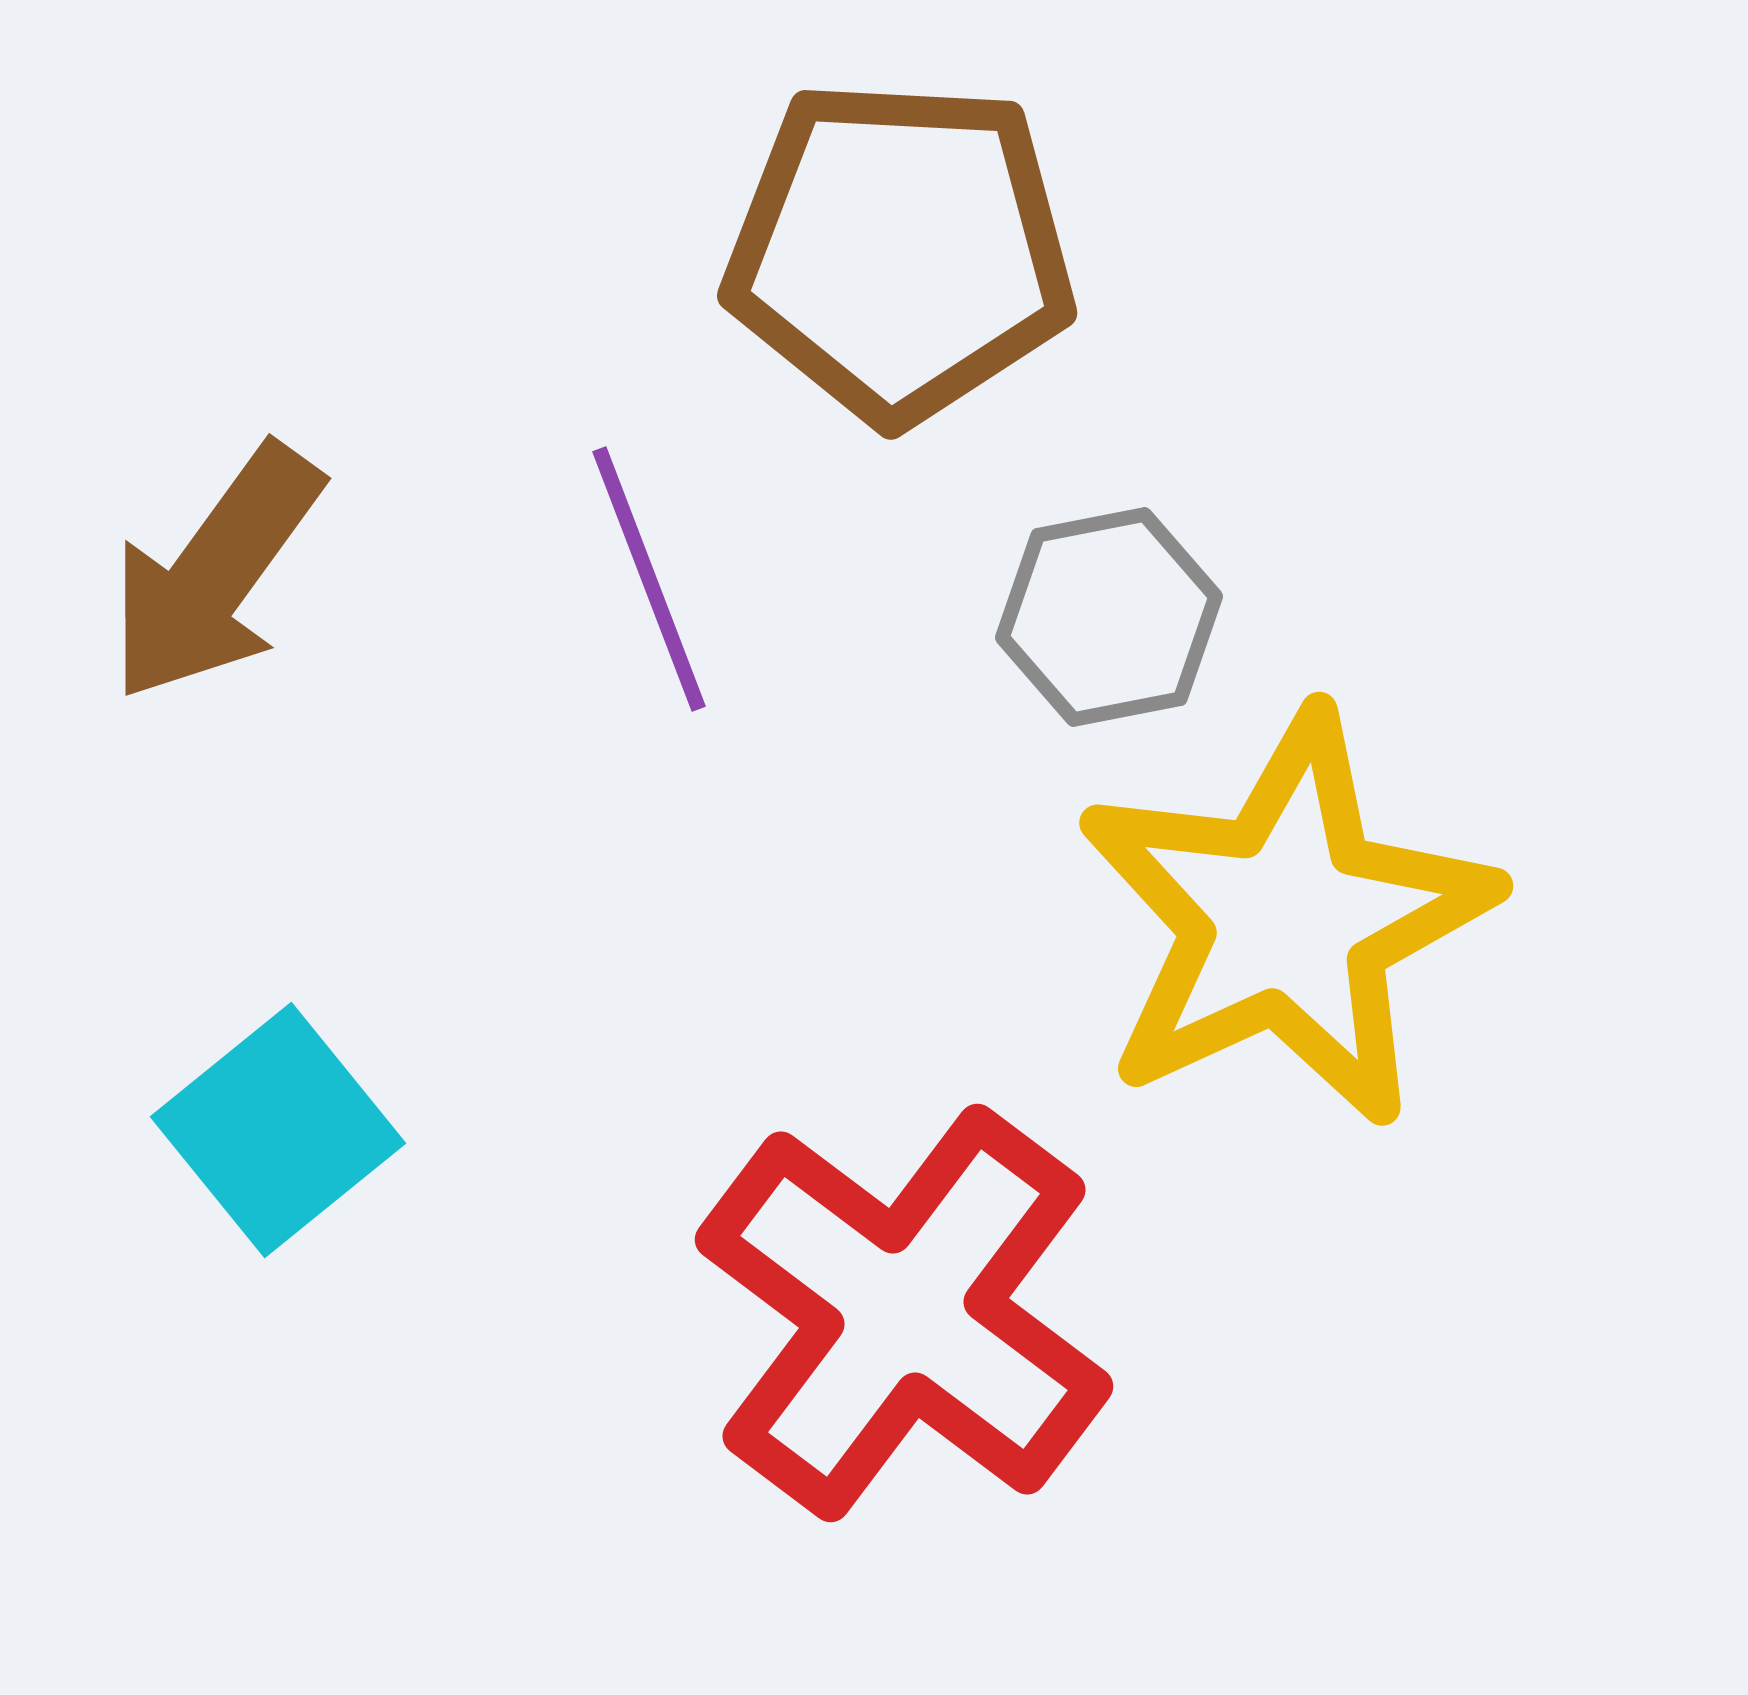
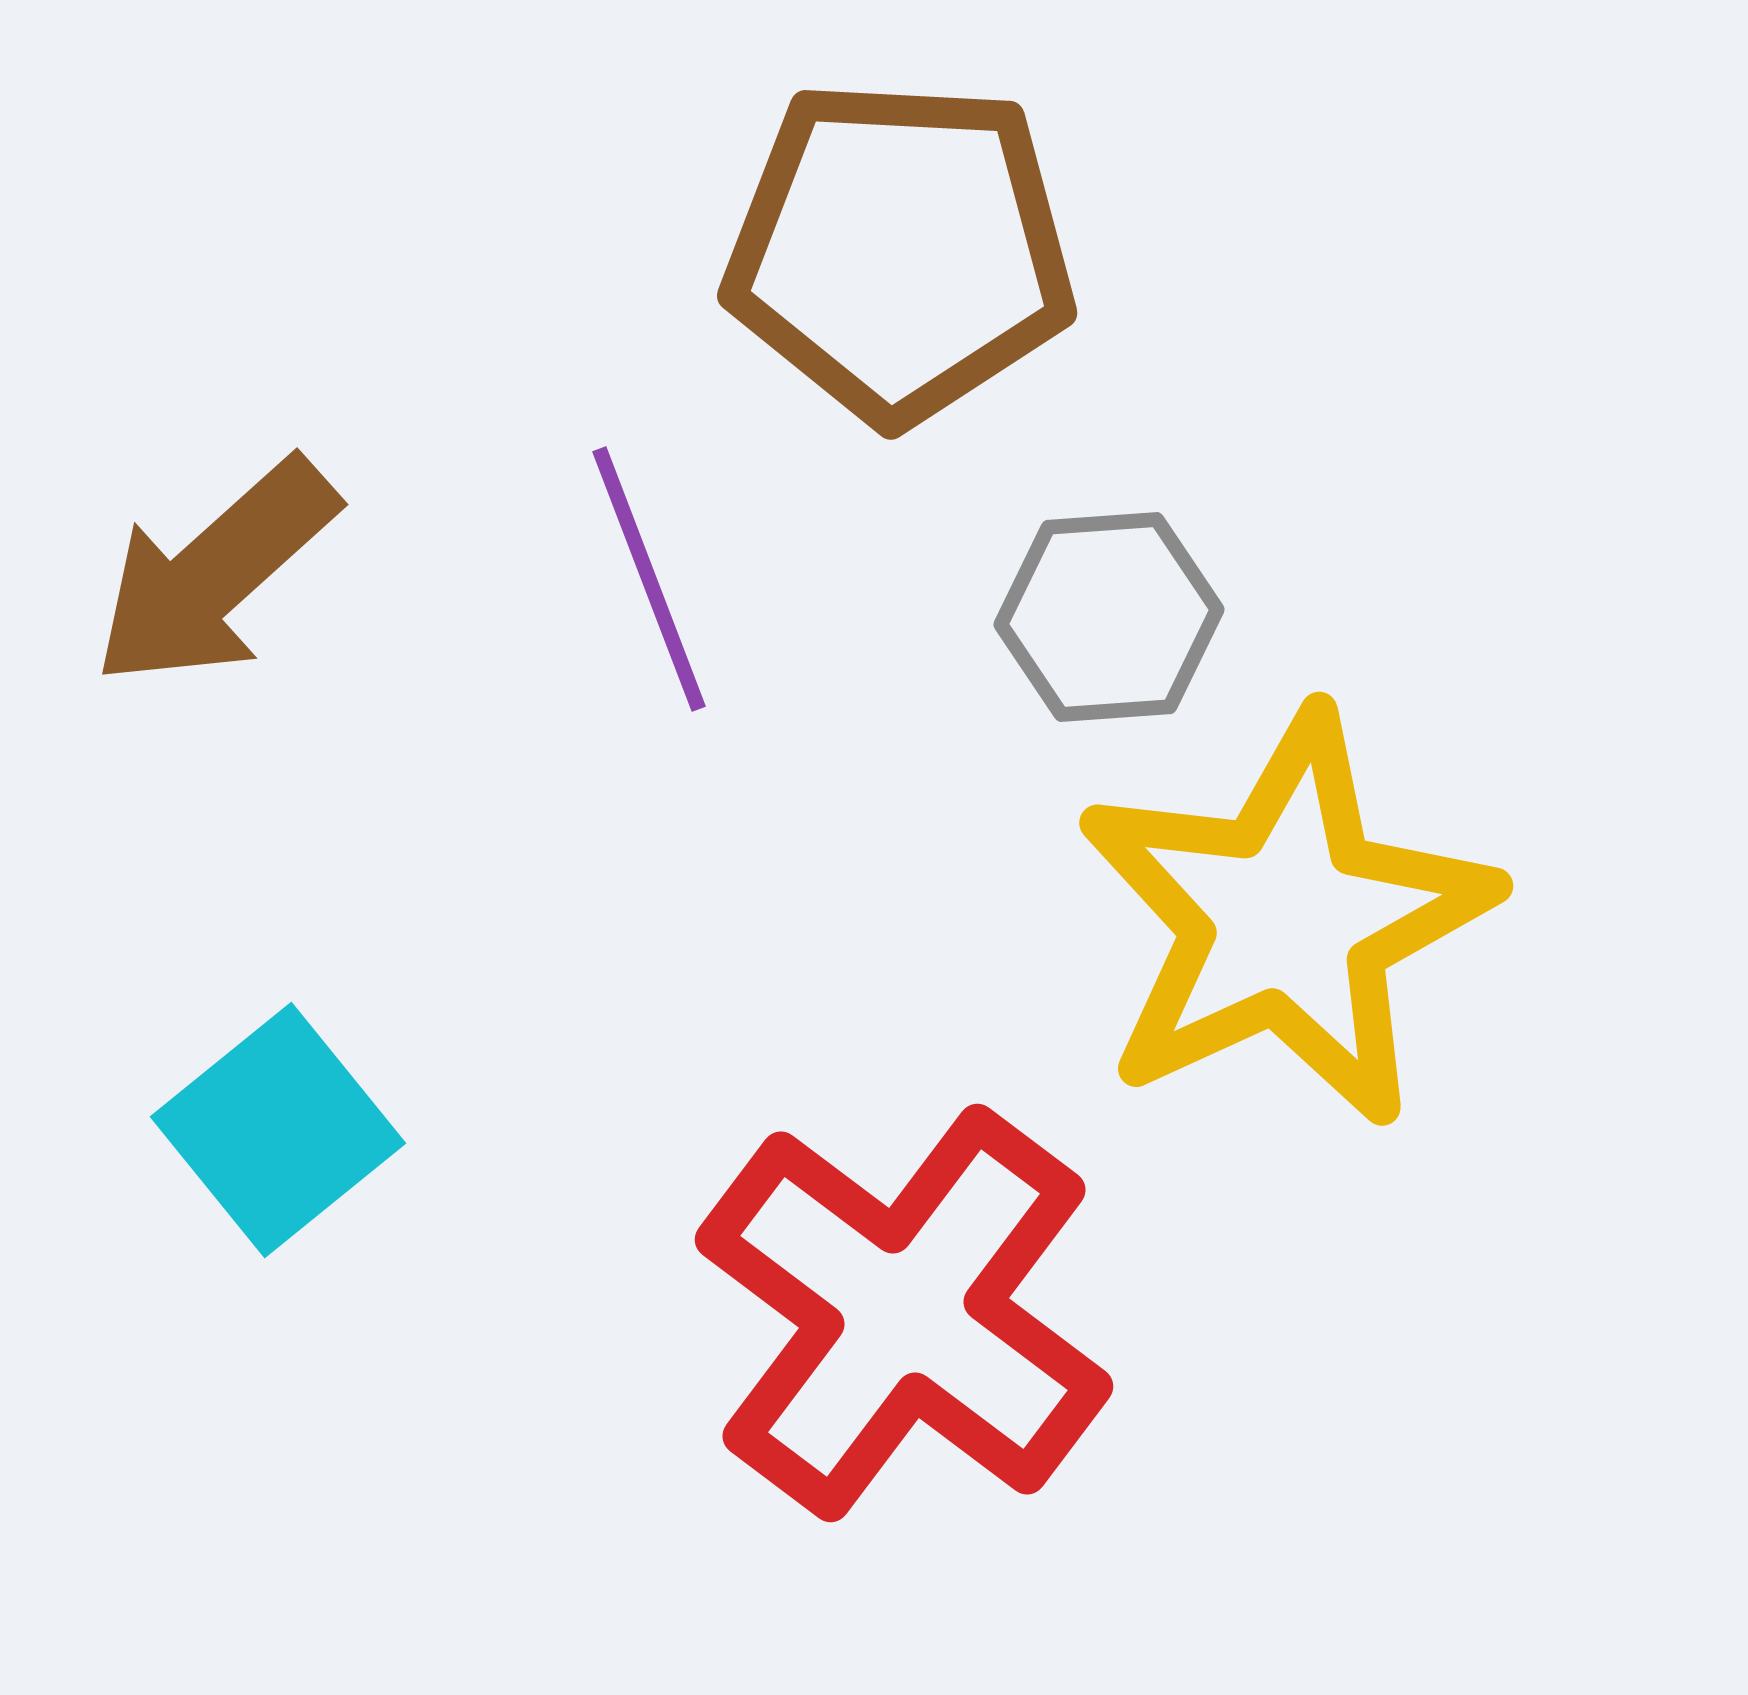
brown arrow: rotated 12 degrees clockwise
gray hexagon: rotated 7 degrees clockwise
